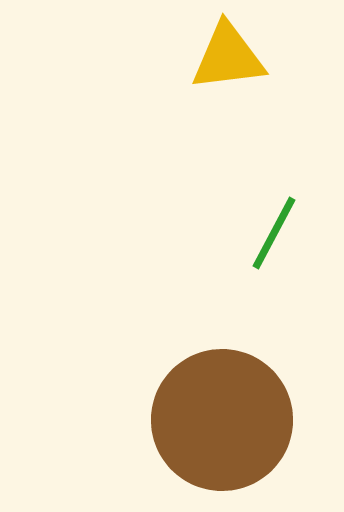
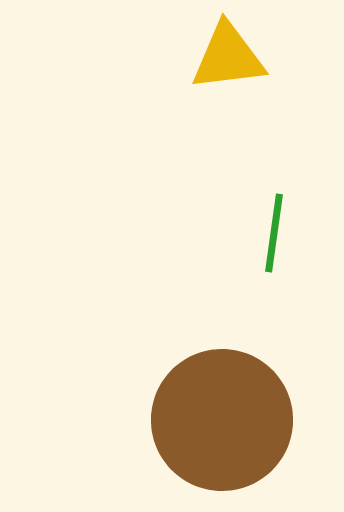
green line: rotated 20 degrees counterclockwise
